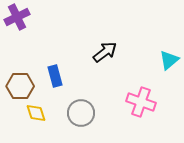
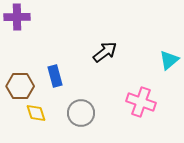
purple cross: rotated 25 degrees clockwise
